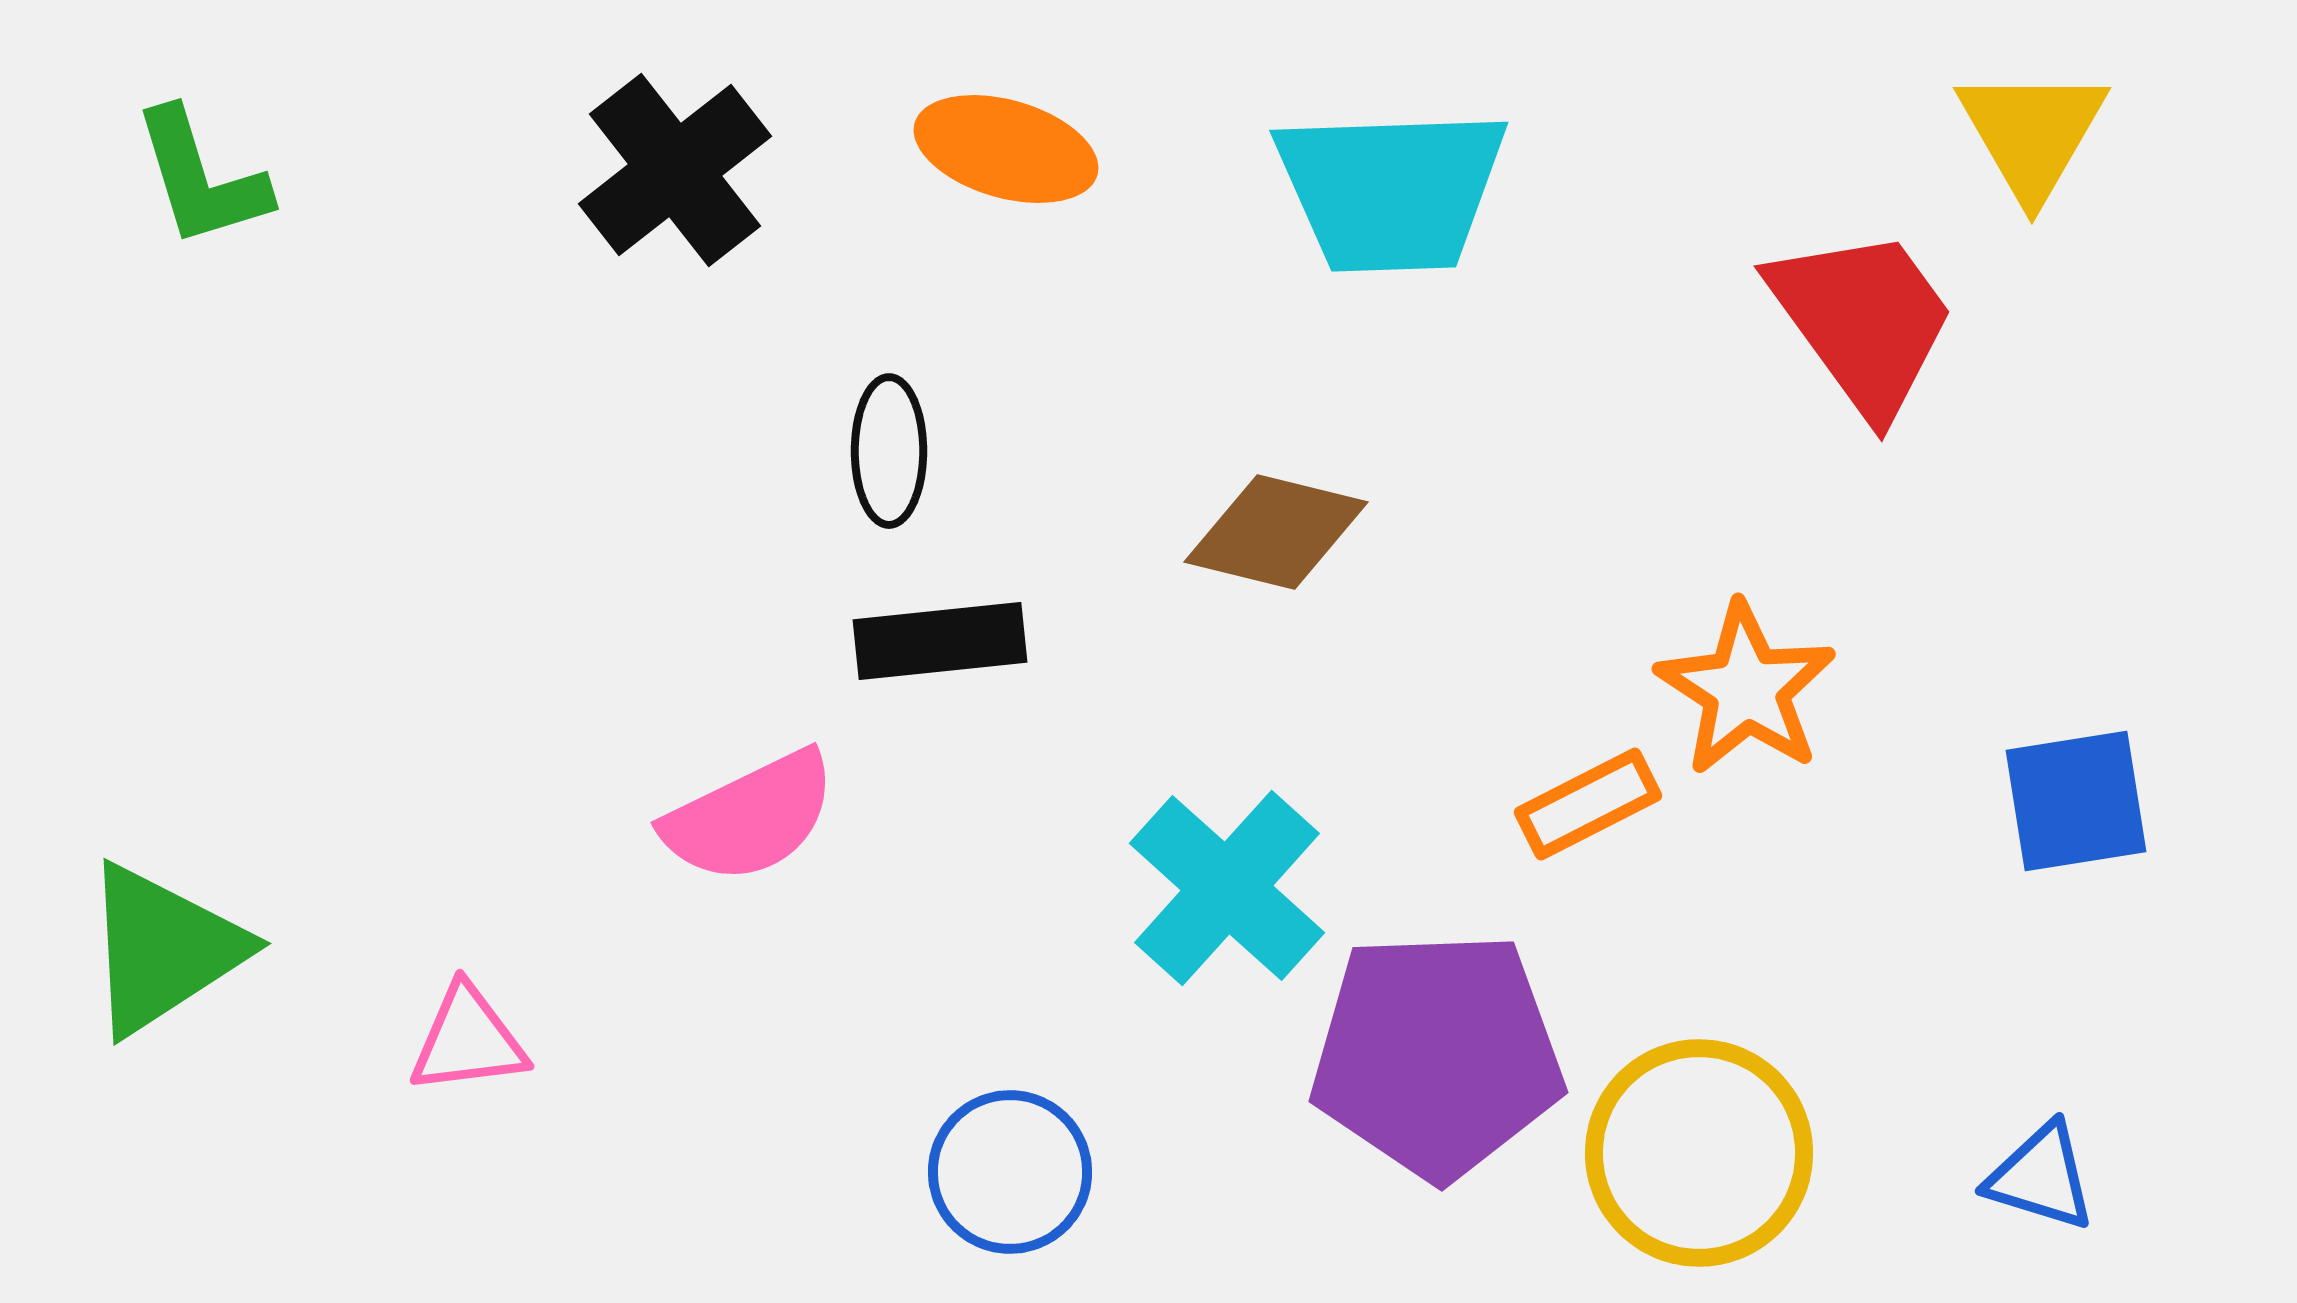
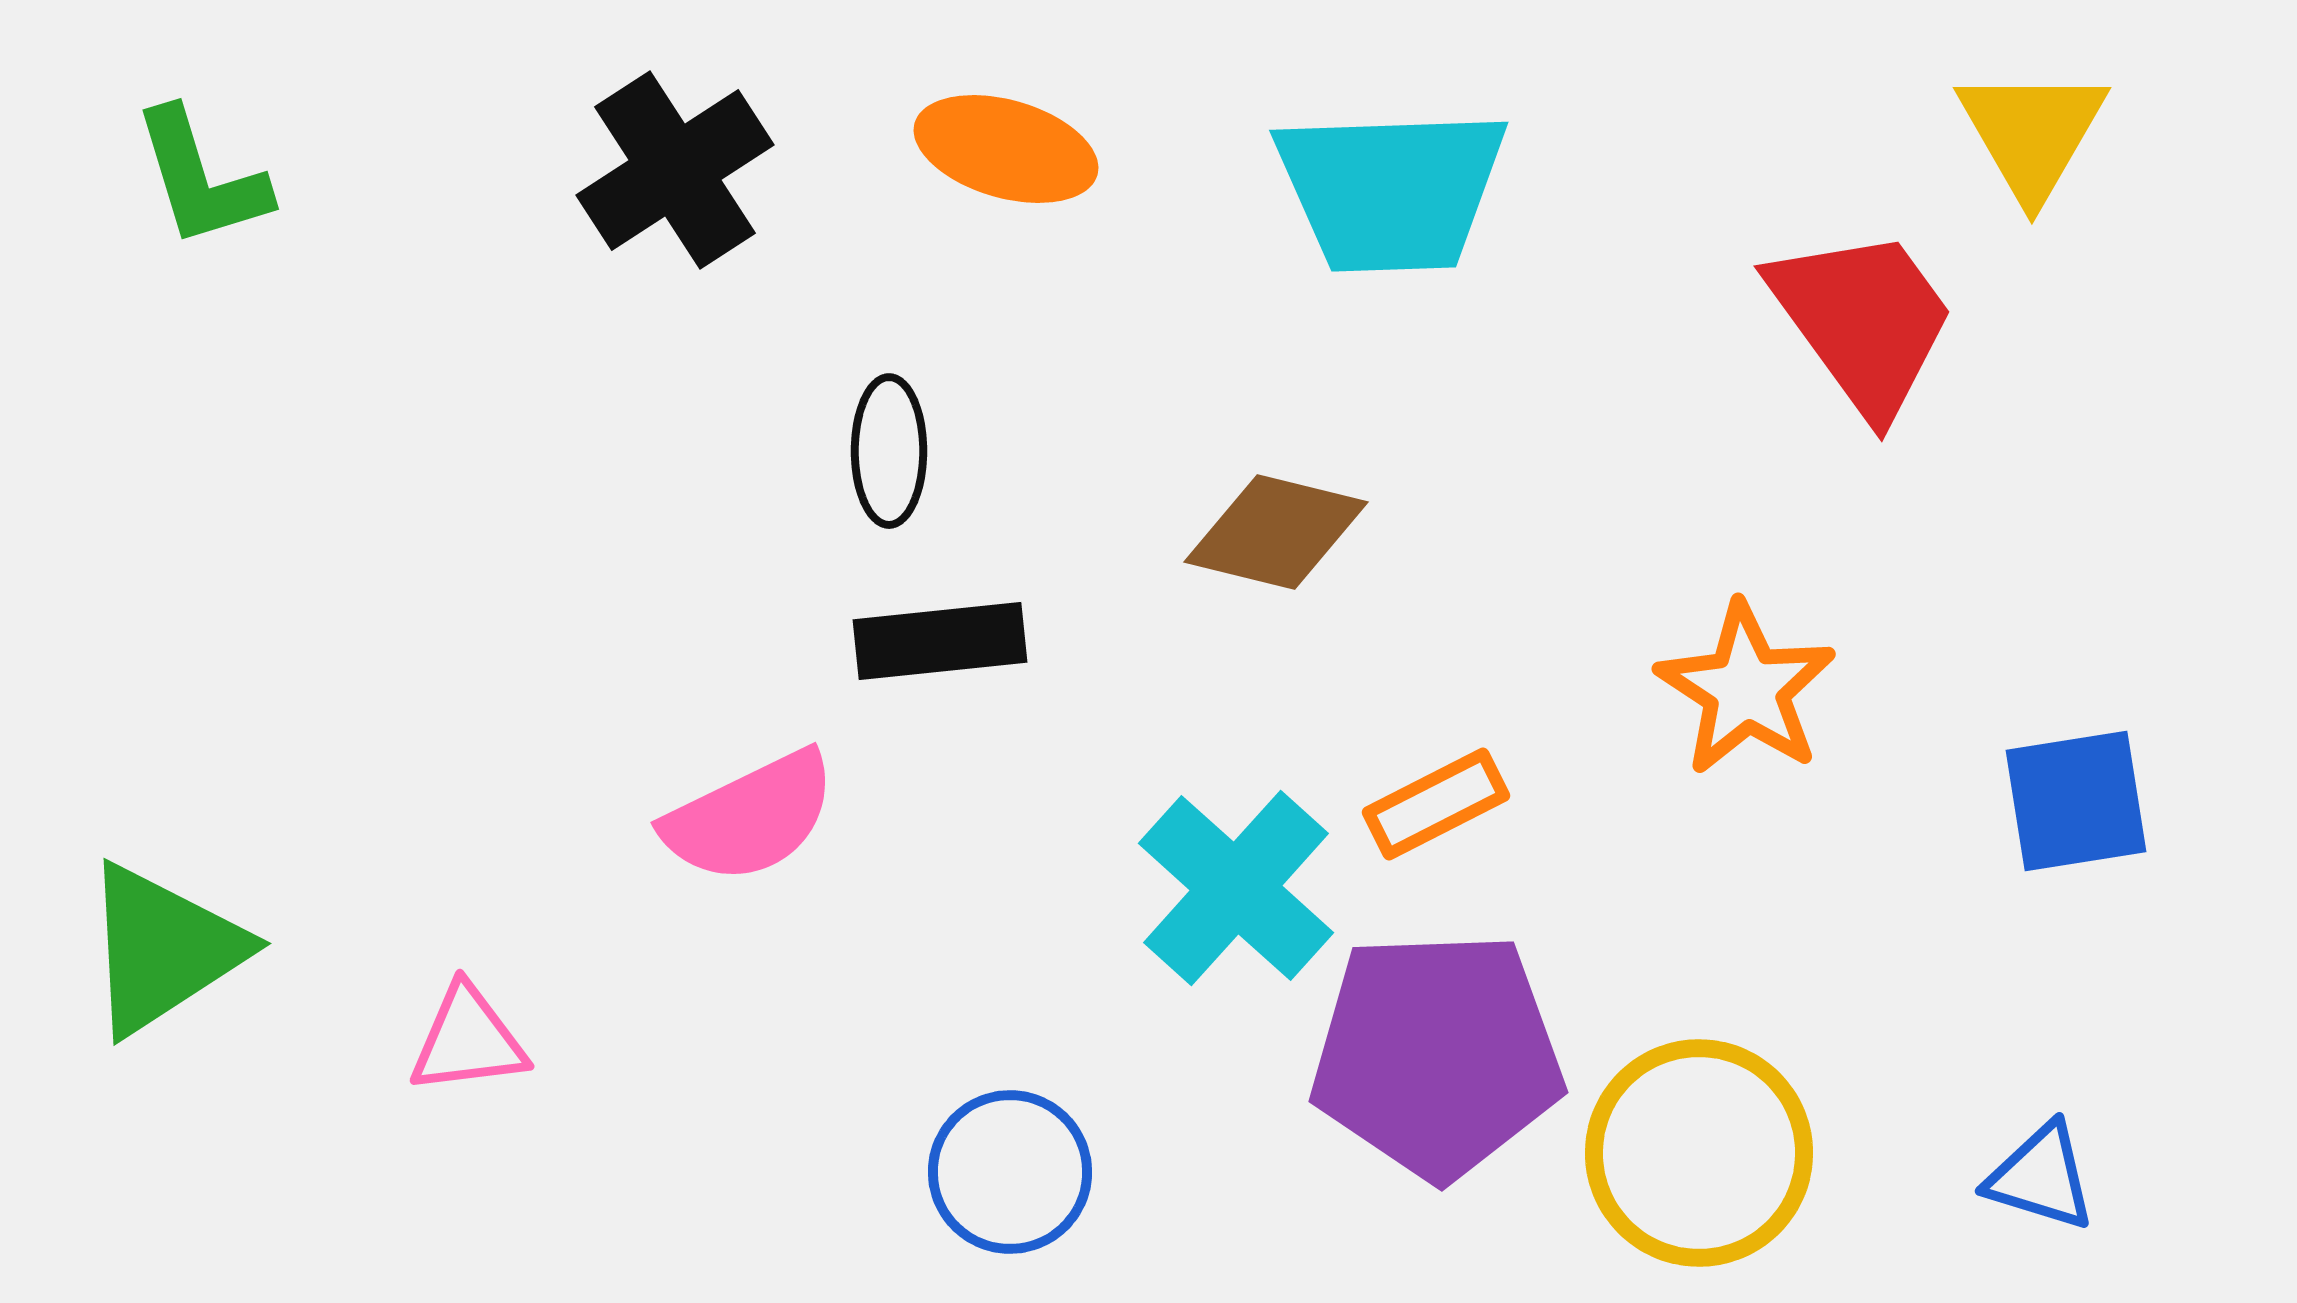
black cross: rotated 5 degrees clockwise
orange rectangle: moved 152 px left
cyan cross: moved 9 px right
